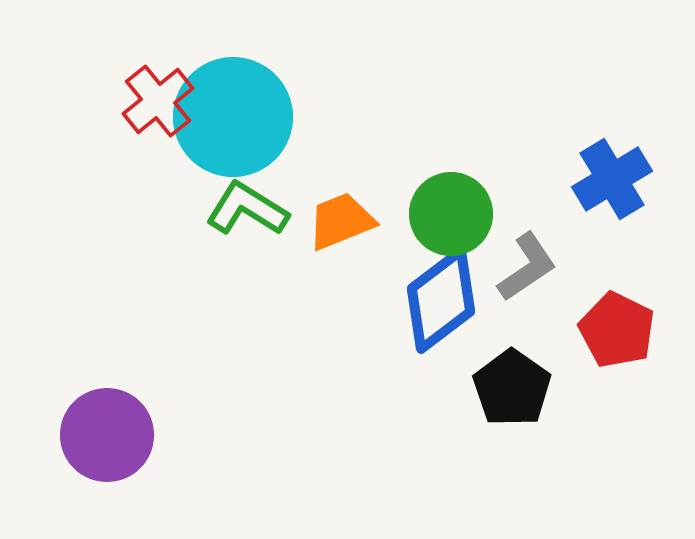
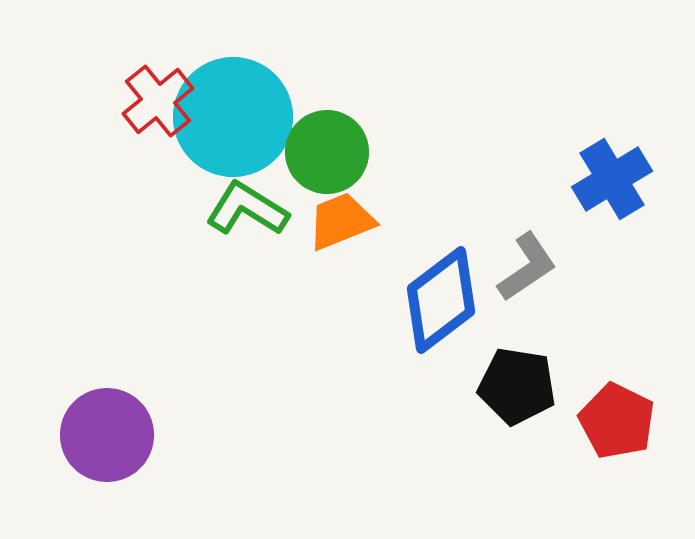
green circle: moved 124 px left, 62 px up
red pentagon: moved 91 px down
black pentagon: moved 5 px right, 2 px up; rotated 26 degrees counterclockwise
